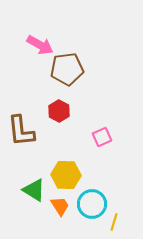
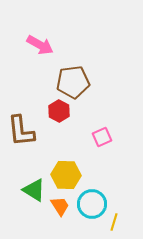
brown pentagon: moved 6 px right, 13 px down
